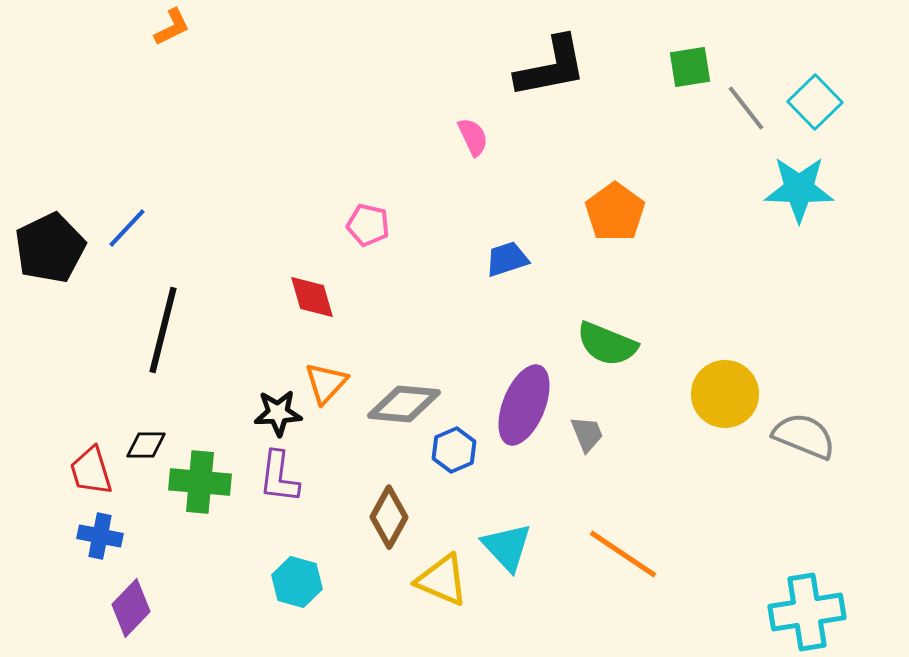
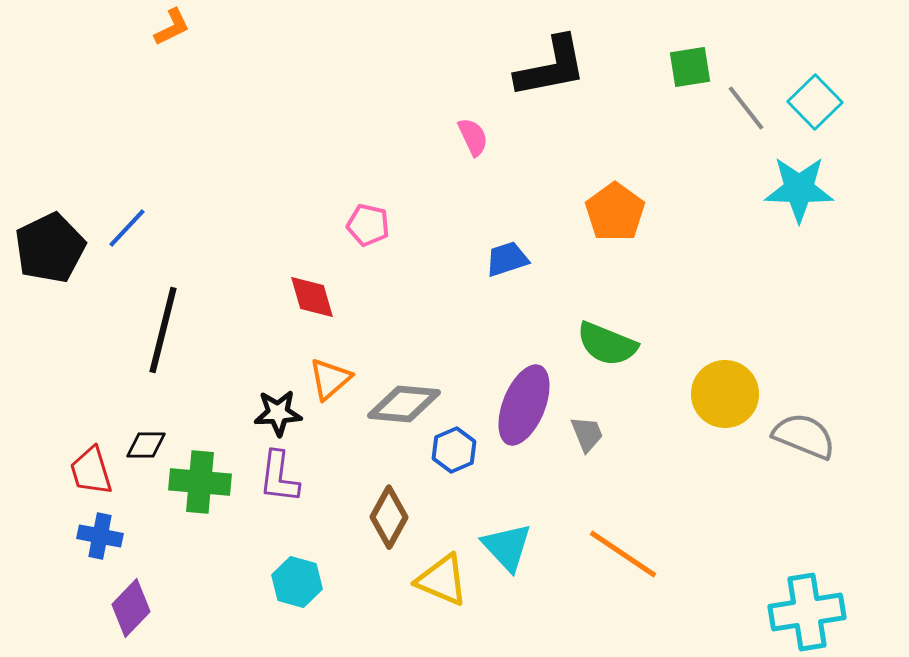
orange triangle: moved 4 px right, 4 px up; rotated 6 degrees clockwise
